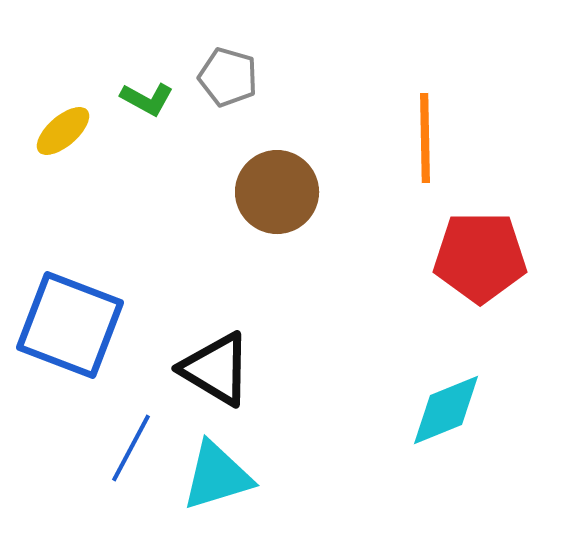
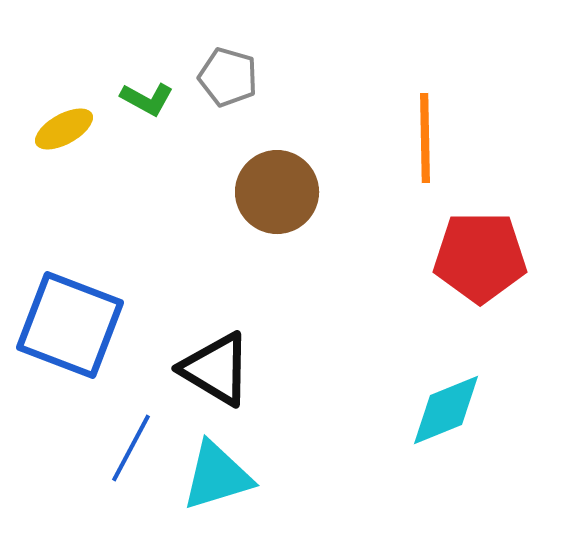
yellow ellipse: moved 1 px right, 2 px up; rotated 12 degrees clockwise
